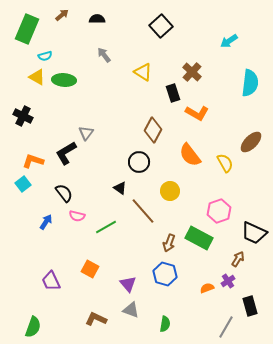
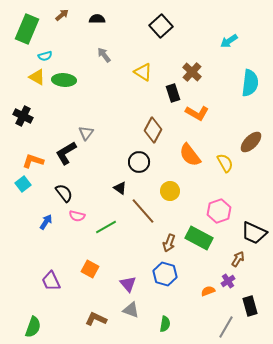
orange semicircle at (207, 288): moved 1 px right, 3 px down
